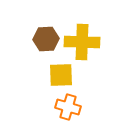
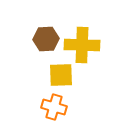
yellow cross: moved 3 px down
orange cross: moved 14 px left
